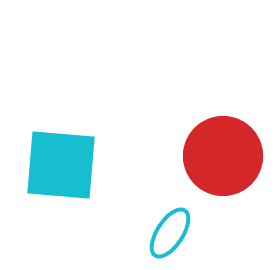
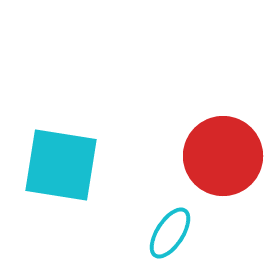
cyan square: rotated 4 degrees clockwise
